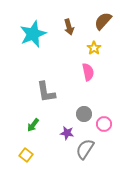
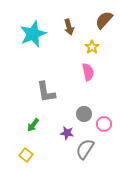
brown semicircle: moved 1 px right, 1 px up
yellow star: moved 2 px left, 1 px up
